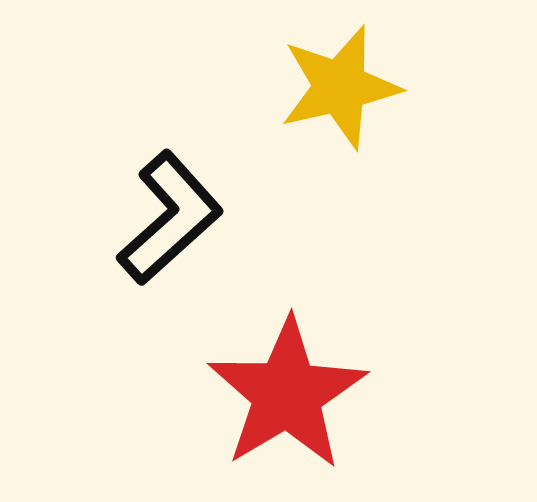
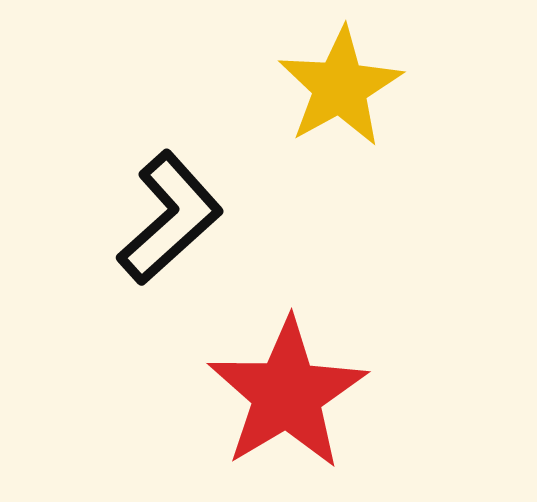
yellow star: rotated 16 degrees counterclockwise
